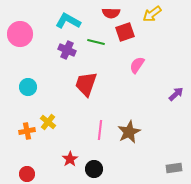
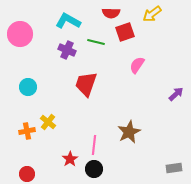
pink line: moved 6 px left, 15 px down
